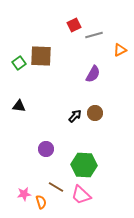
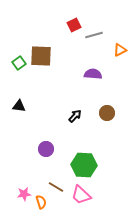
purple semicircle: rotated 114 degrees counterclockwise
brown circle: moved 12 px right
